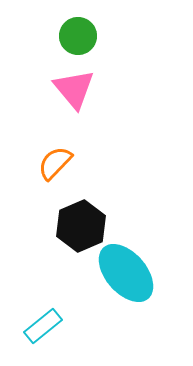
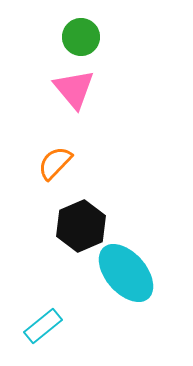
green circle: moved 3 px right, 1 px down
